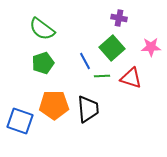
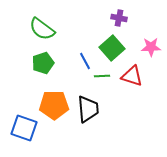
red triangle: moved 1 px right, 2 px up
blue square: moved 4 px right, 7 px down
